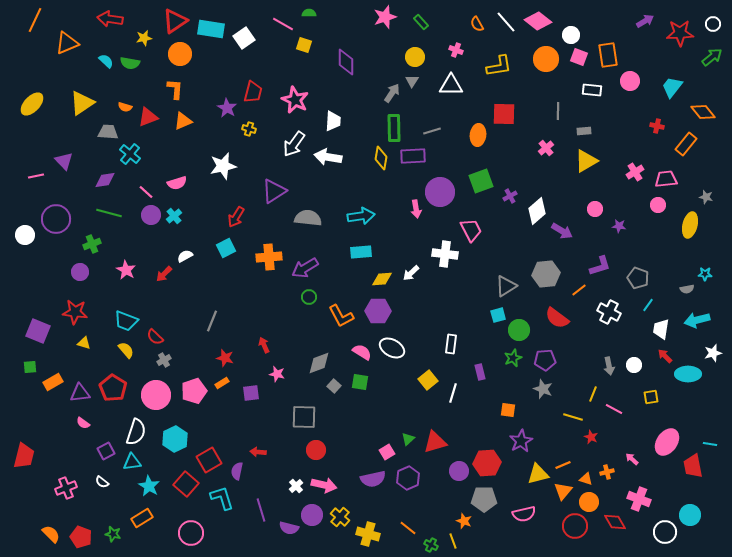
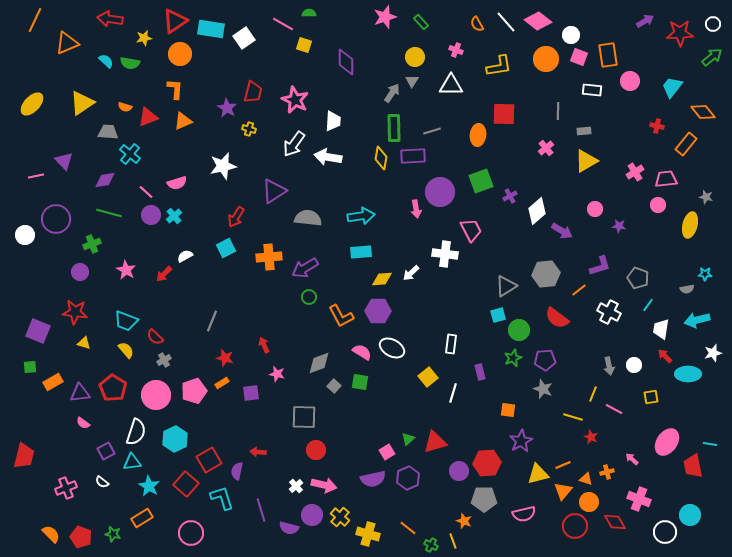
yellow square at (428, 380): moved 3 px up
